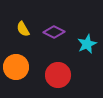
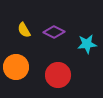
yellow semicircle: moved 1 px right, 1 px down
cyan star: rotated 18 degrees clockwise
